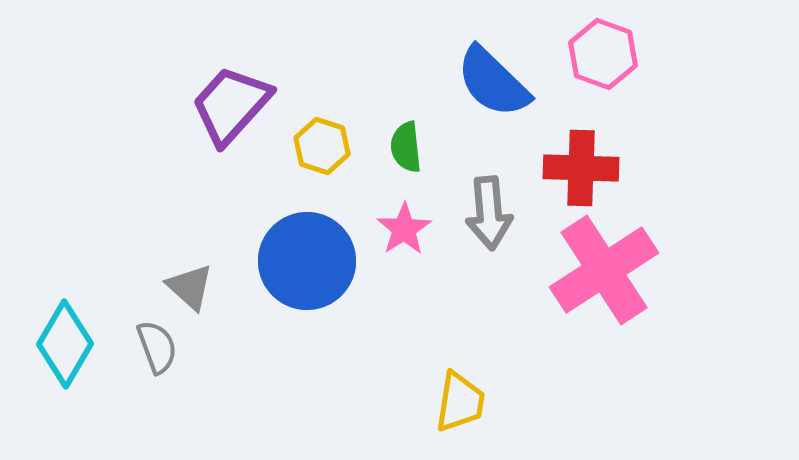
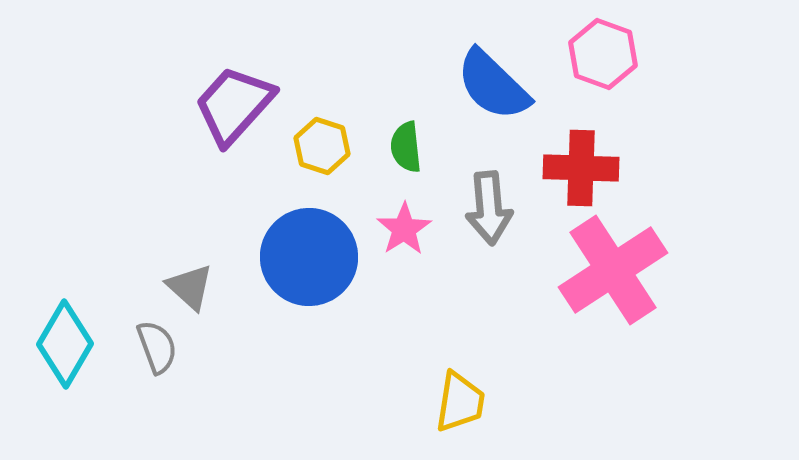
blue semicircle: moved 3 px down
purple trapezoid: moved 3 px right
gray arrow: moved 5 px up
blue circle: moved 2 px right, 4 px up
pink cross: moved 9 px right
